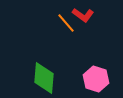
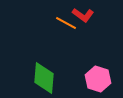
orange line: rotated 20 degrees counterclockwise
pink hexagon: moved 2 px right
